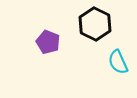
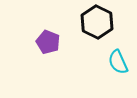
black hexagon: moved 2 px right, 2 px up
